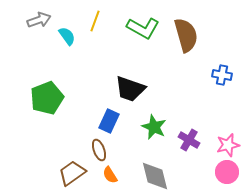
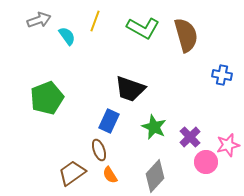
purple cross: moved 1 px right, 3 px up; rotated 15 degrees clockwise
pink circle: moved 21 px left, 10 px up
gray diamond: rotated 56 degrees clockwise
